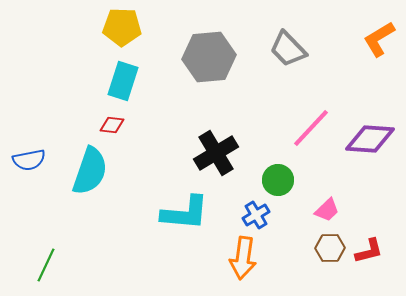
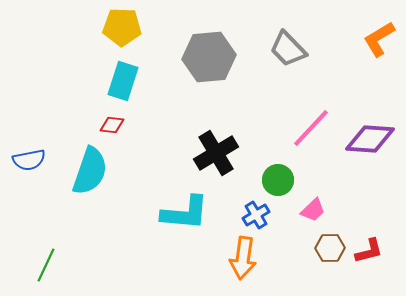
pink trapezoid: moved 14 px left
